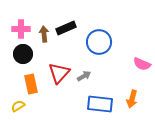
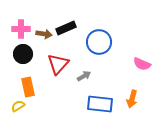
brown arrow: rotated 105 degrees clockwise
red triangle: moved 1 px left, 9 px up
orange rectangle: moved 3 px left, 3 px down
